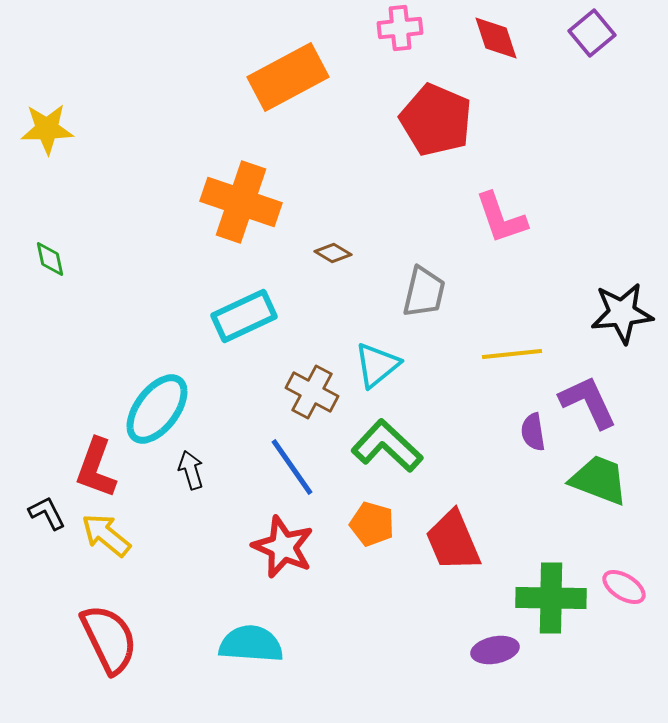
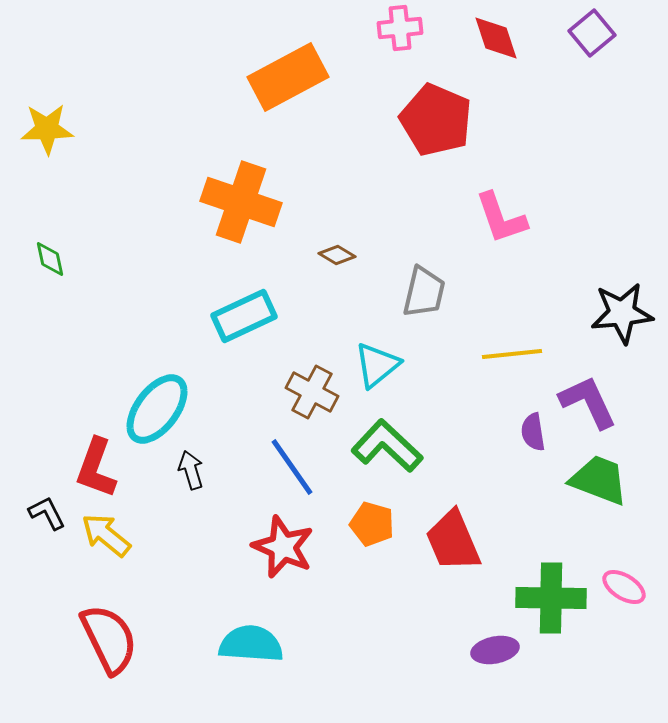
brown diamond: moved 4 px right, 2 px down
